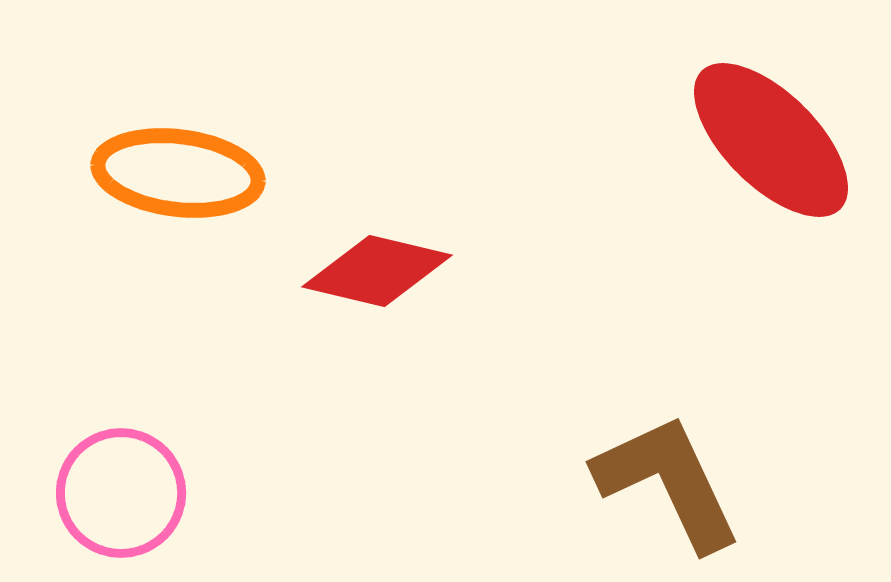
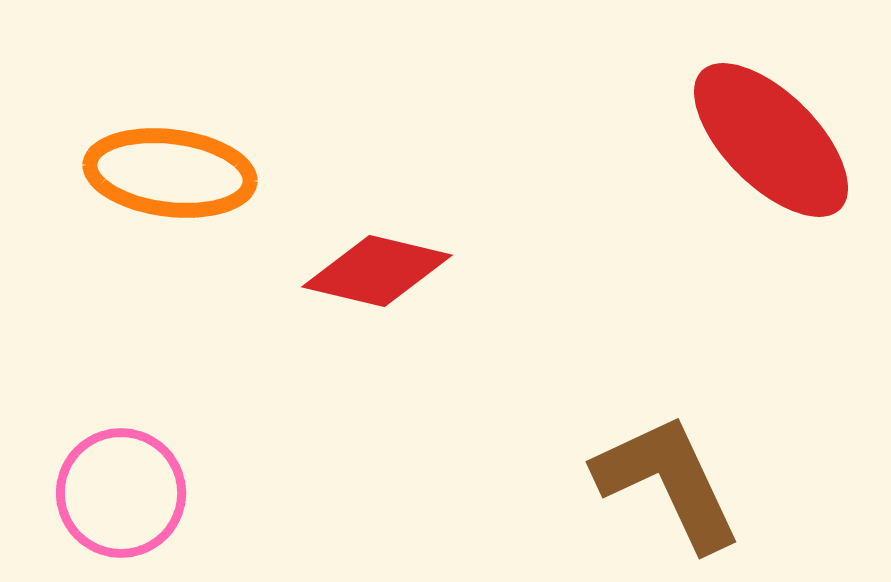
orange ellipse: moved 8 px left
